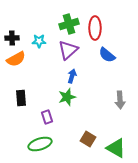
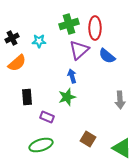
black cross: rotated 24 degrees counterclockwise
purple triangle: moved 11 px right
blue semicircle: moved 1 px down
orange semicircle: moved 1 px right, 4 px down; rotated 12 degrees counterclockwise
blue arrow: rotated 32 degrees counterclockwise
black rectangle: moved 6 px right, 1 px up
purple rectangle: rotated 48 degrees counterclockwise
green ellipse: moved 1 px right, 1 px down
green triangle: moved 6 px right
